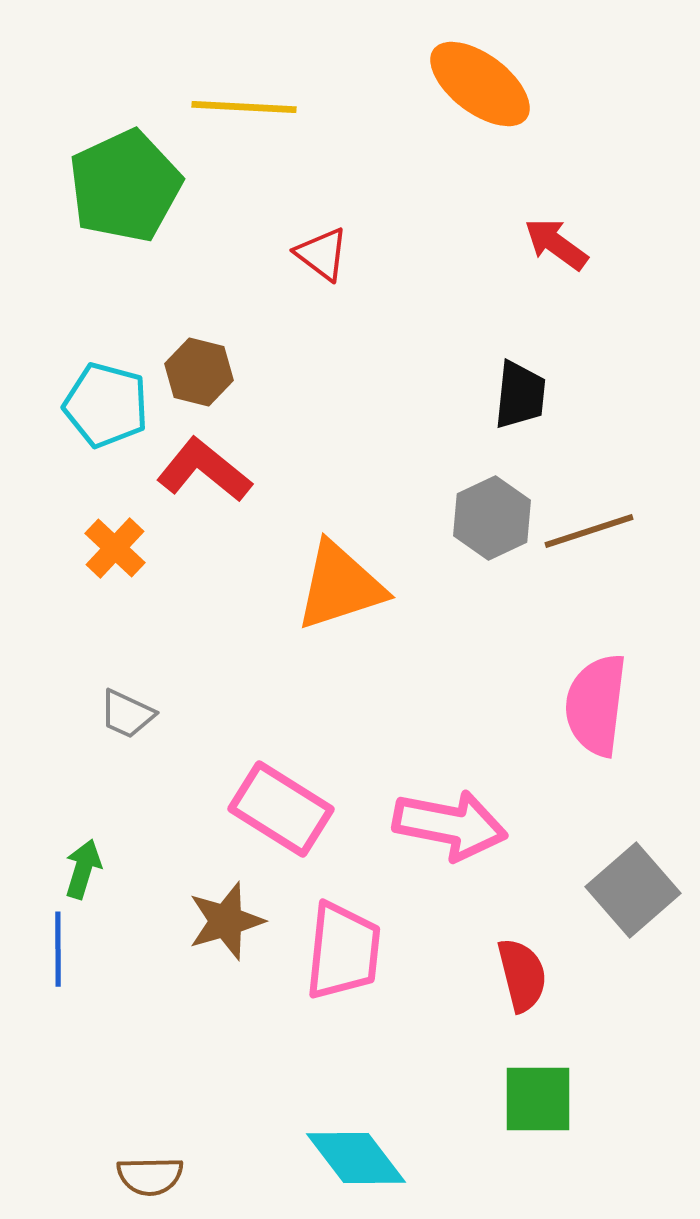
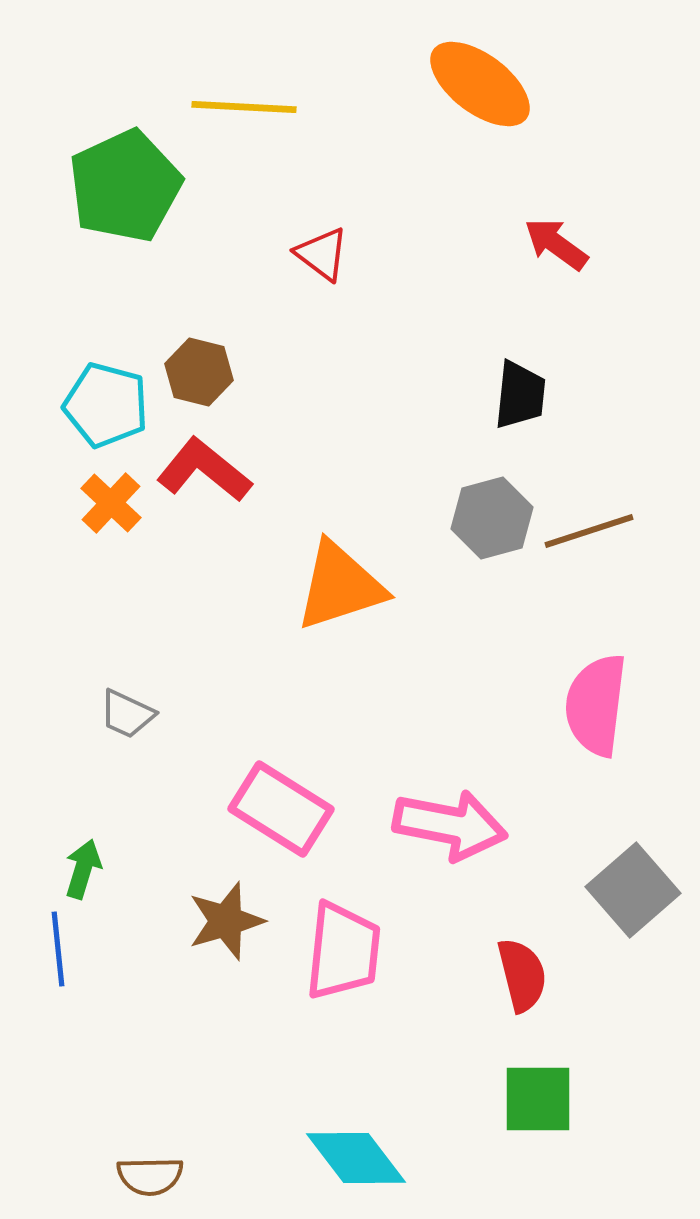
gray hexagon: rotated 10 degrees clockwise
orange cross: moved 4 px left, 45 px up
blue line: rotated 6 degrees counterclockwise
